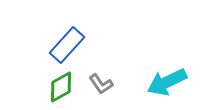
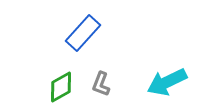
blue rectangle: moved 16 px right, 12 px up
gray L-shape: rotated 55 degrees clockwise
